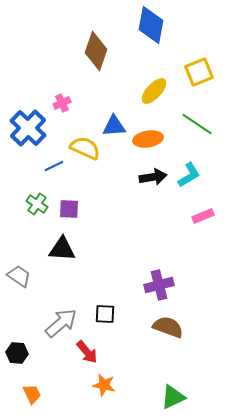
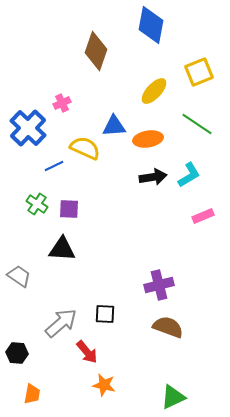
orange trapezoid: rotated 35 degrees clockwise
